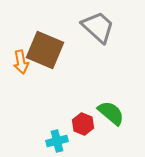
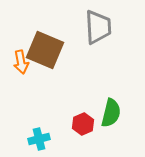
gray trapezoid: rotated 45 degrees clockwise
green semicircle: rotated 64 degrees clockwise
red hexagon: rotated 15 degrees clockwise
cyan cross: moved 18 px left, 2 px up
